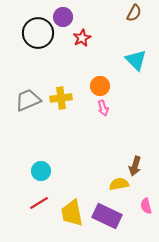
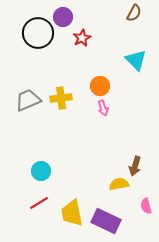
purple rectangle: moved 1 px left, 5 px down
